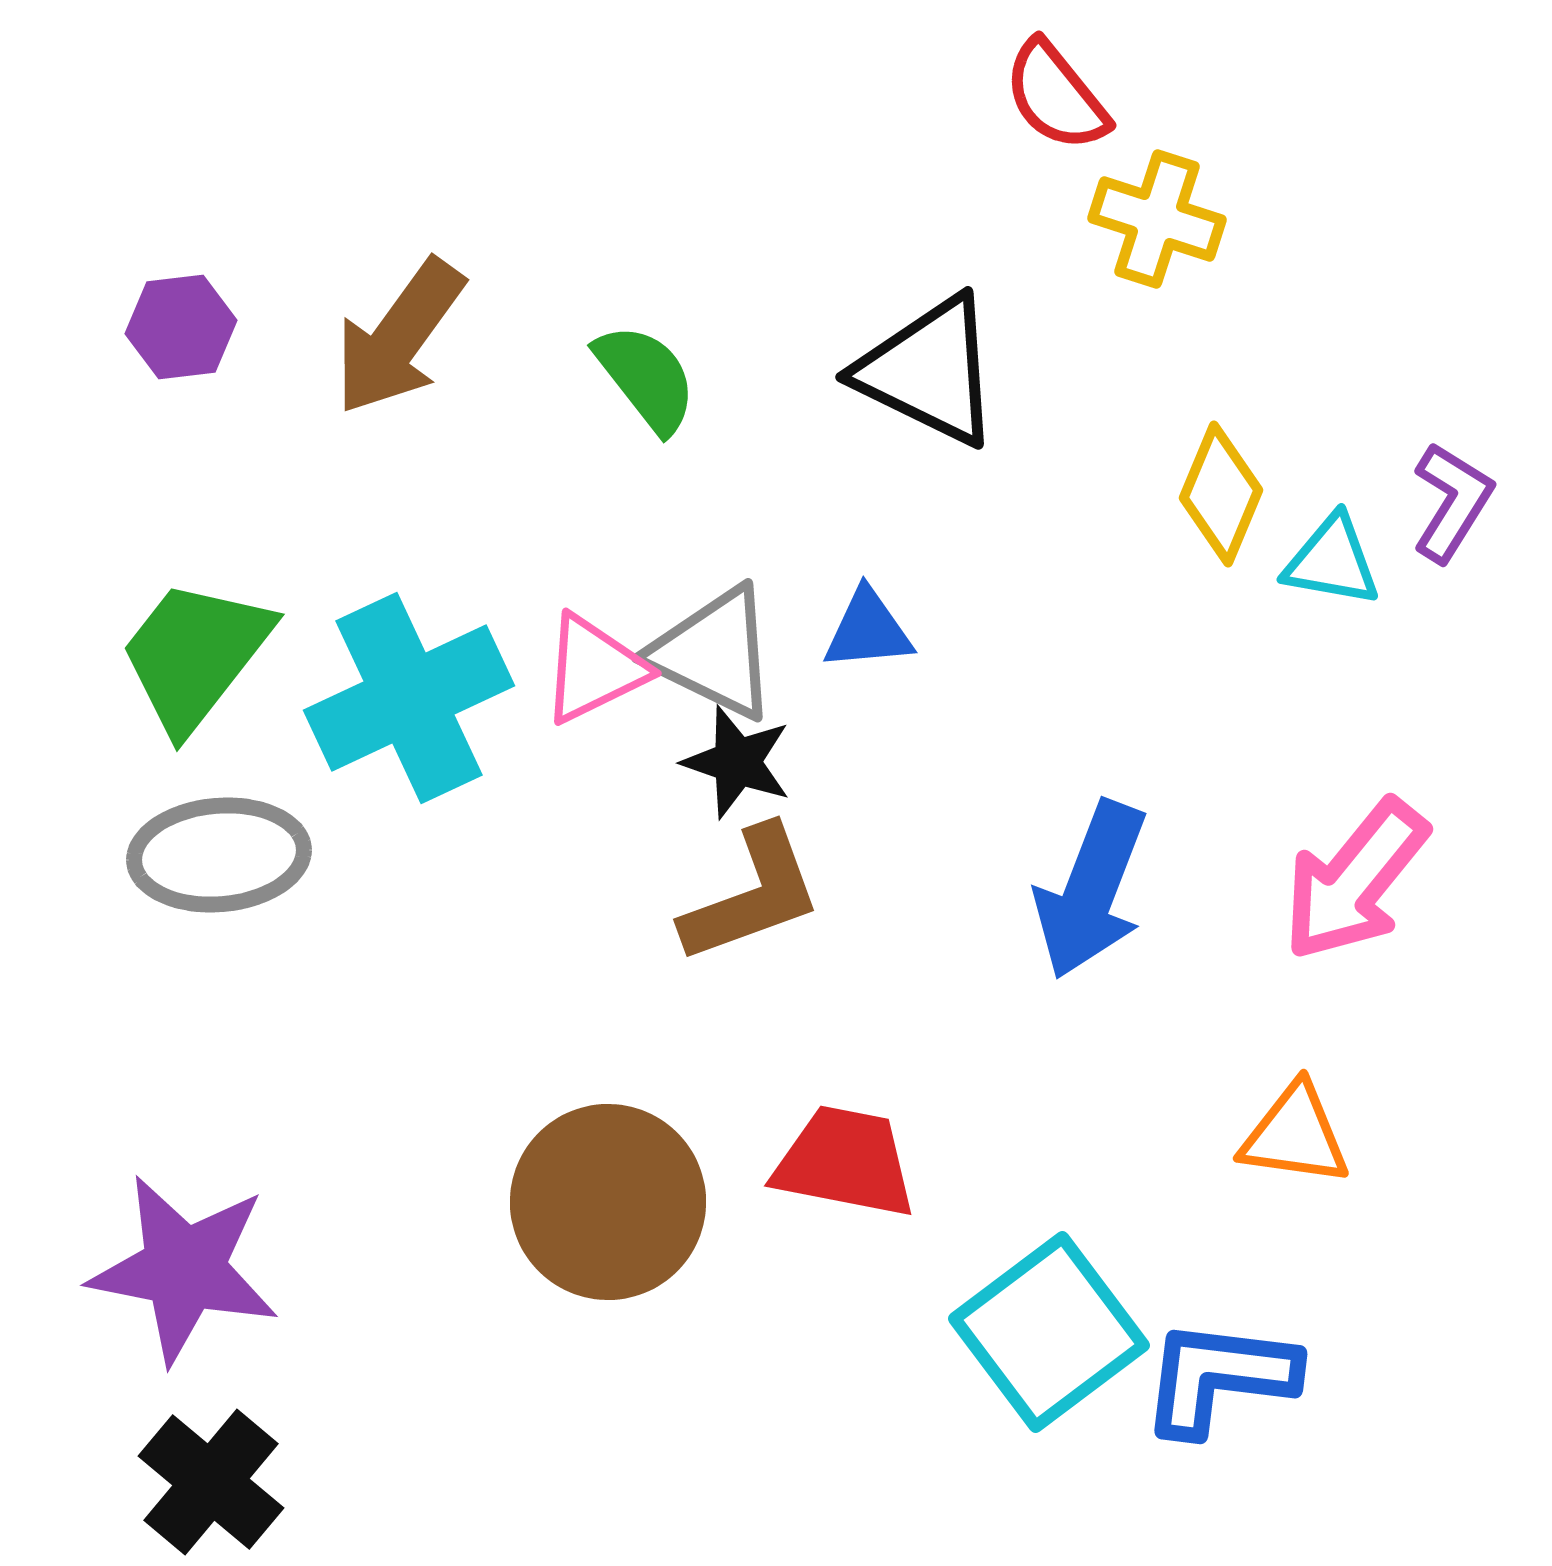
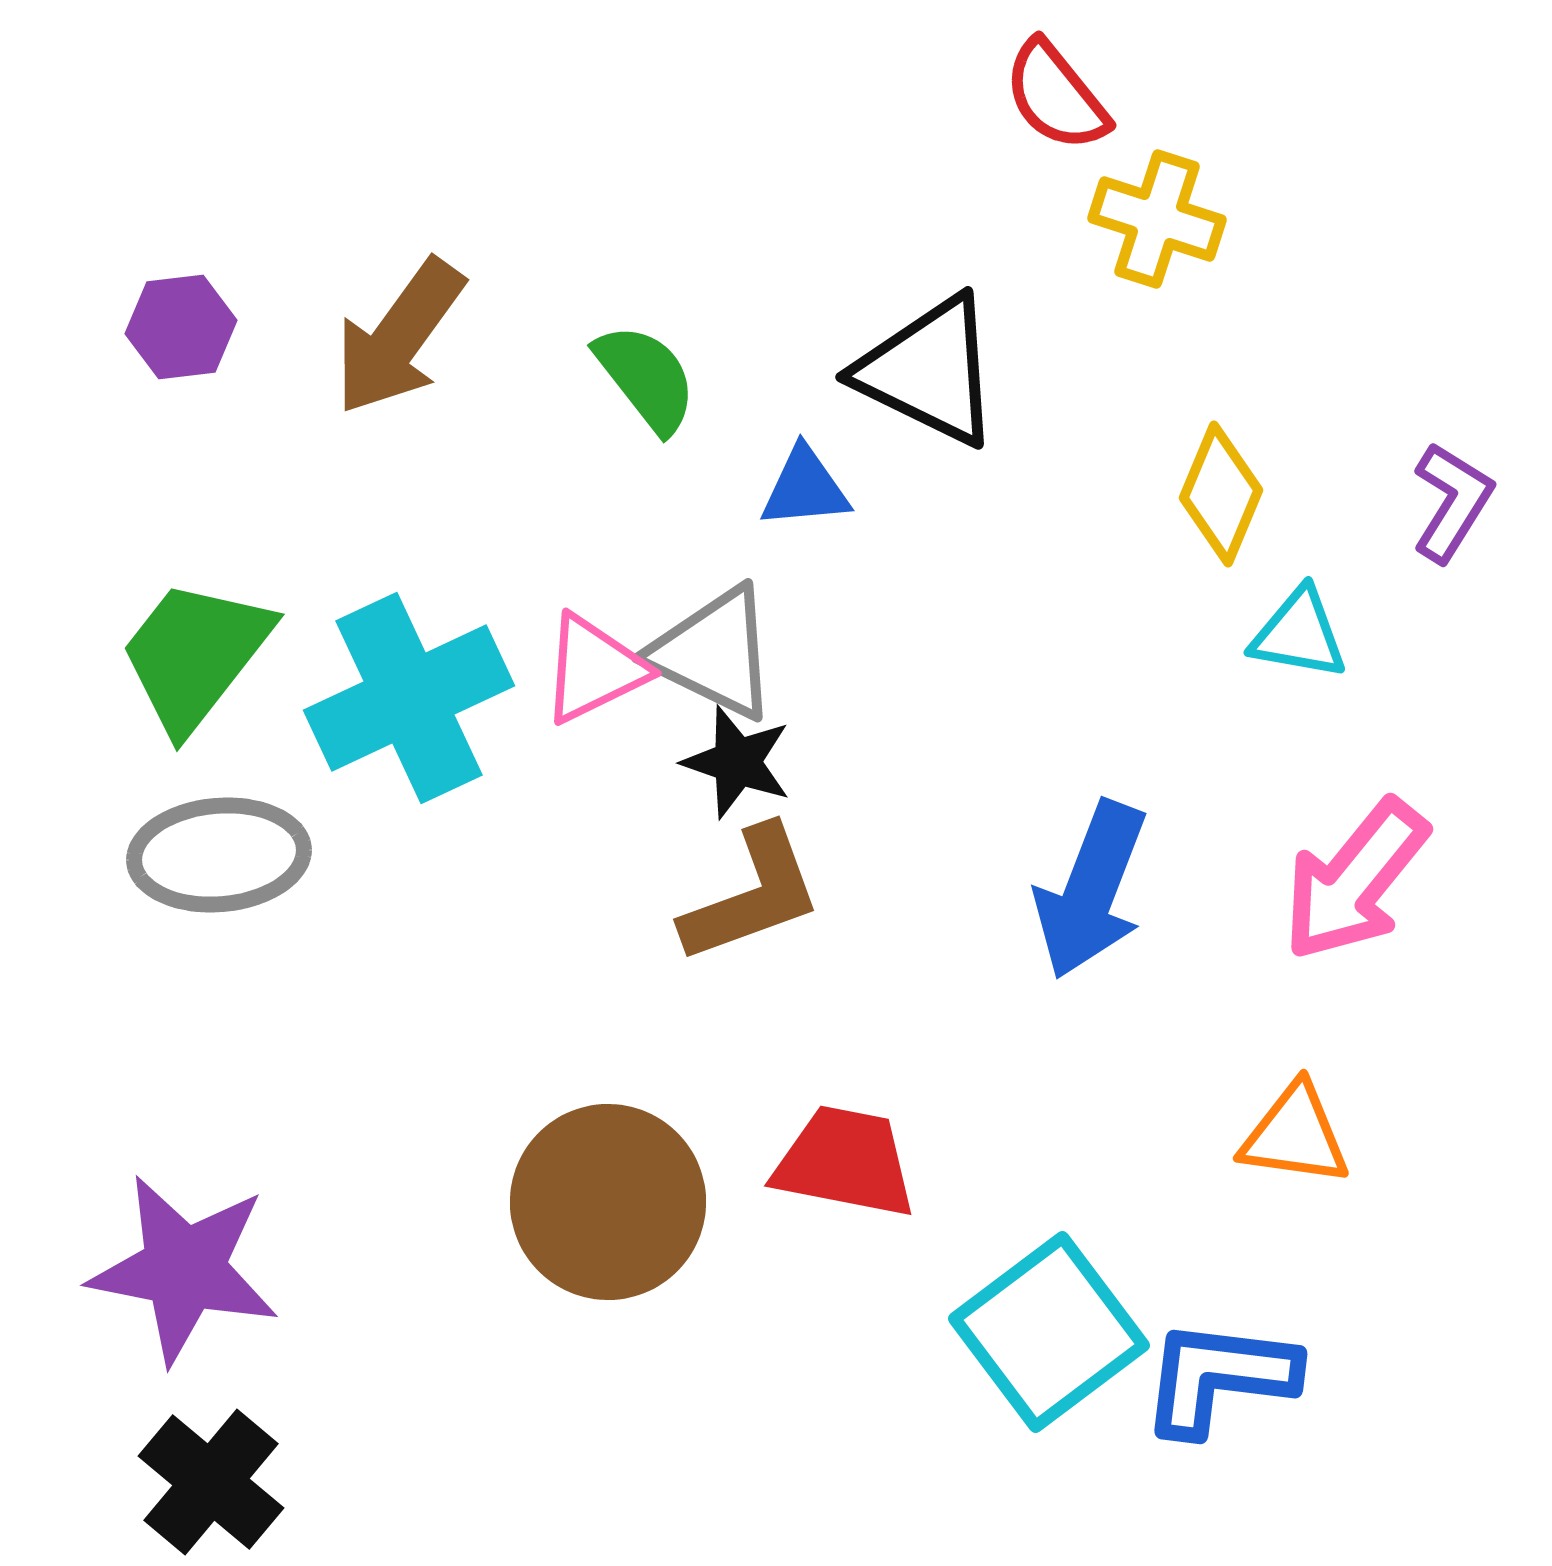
cyan triangle: moved 33 px left, 73 px down
blue triangle: moved 63 px left, 142 px up
